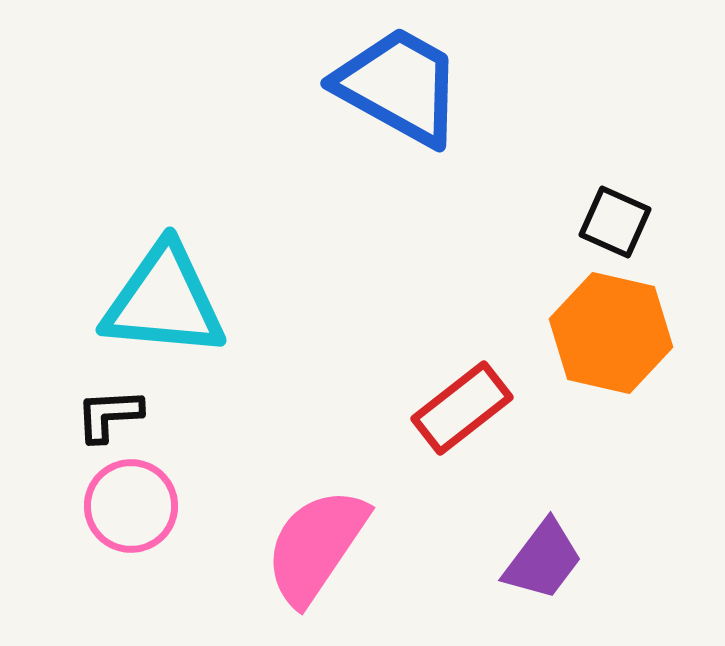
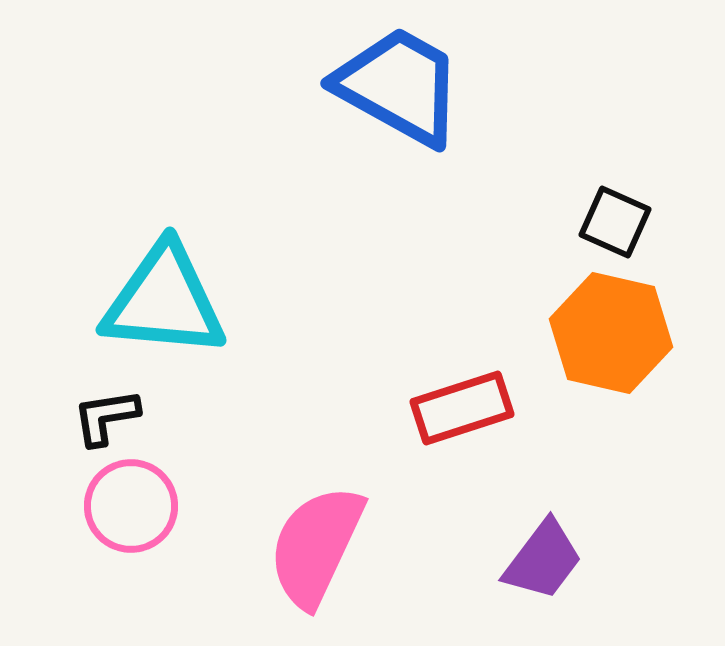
red rectangle: rotated 20 degrees clockwise
black L-shape: moved 3 px left, 2 px down; rotated 6 degrees counterclockwise
pink semicircle: rotated 9 degrees counterclockwise
